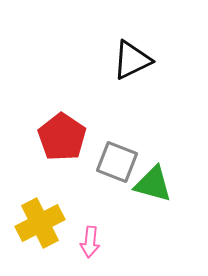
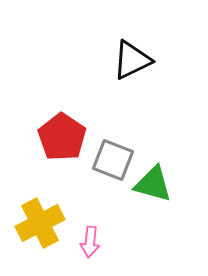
gray square: moved 4 px left, 2 px up
